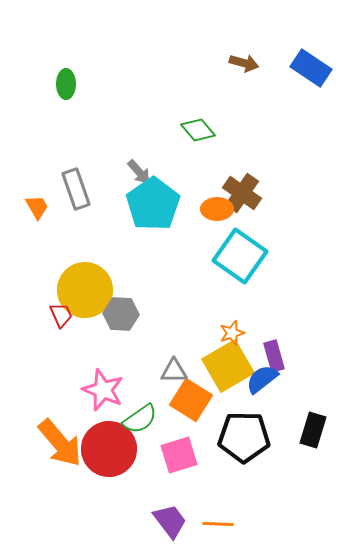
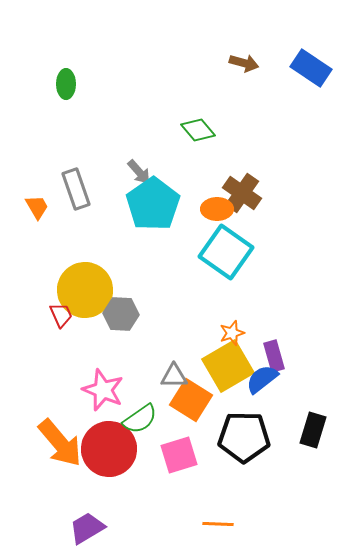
cyan square: moved 14 px left, 4 px up
gray triangle: moved 5 px down
purple trapezoid: moved 83 px left, 7 px down; rotated 84 degrees counterclockwise
